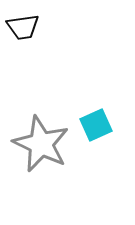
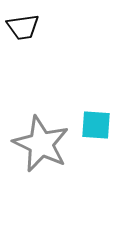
cyan square: rotated 28 degrees clockwise
